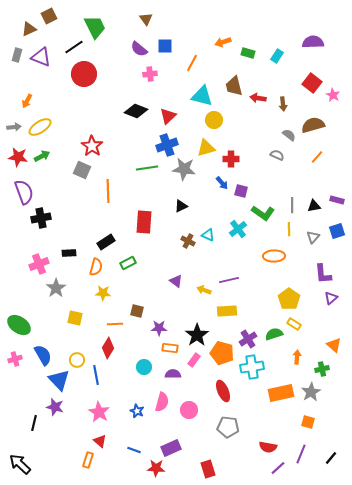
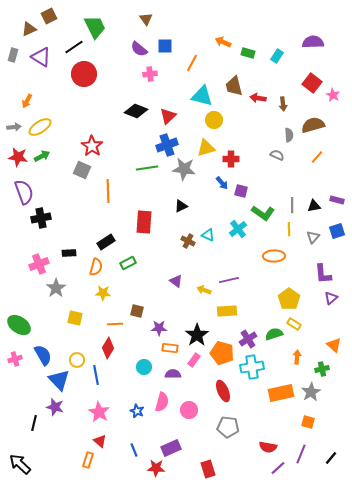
orange arrow at (223, 42): rotated 42 degrees clockwise
gray rectangle at (17, 55): moved 4 px left
purple triangle at (41, 57): rotated 10 degrees clockwise
gray semicircle at (289, 135): rotated 48 degrees clockwise
blue line at (134, 450): rotated 48 degrees clockwise
